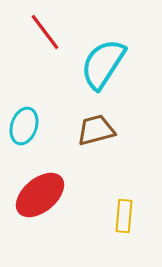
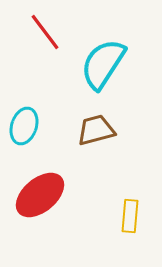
yellow rectangle: moved 6 px right
